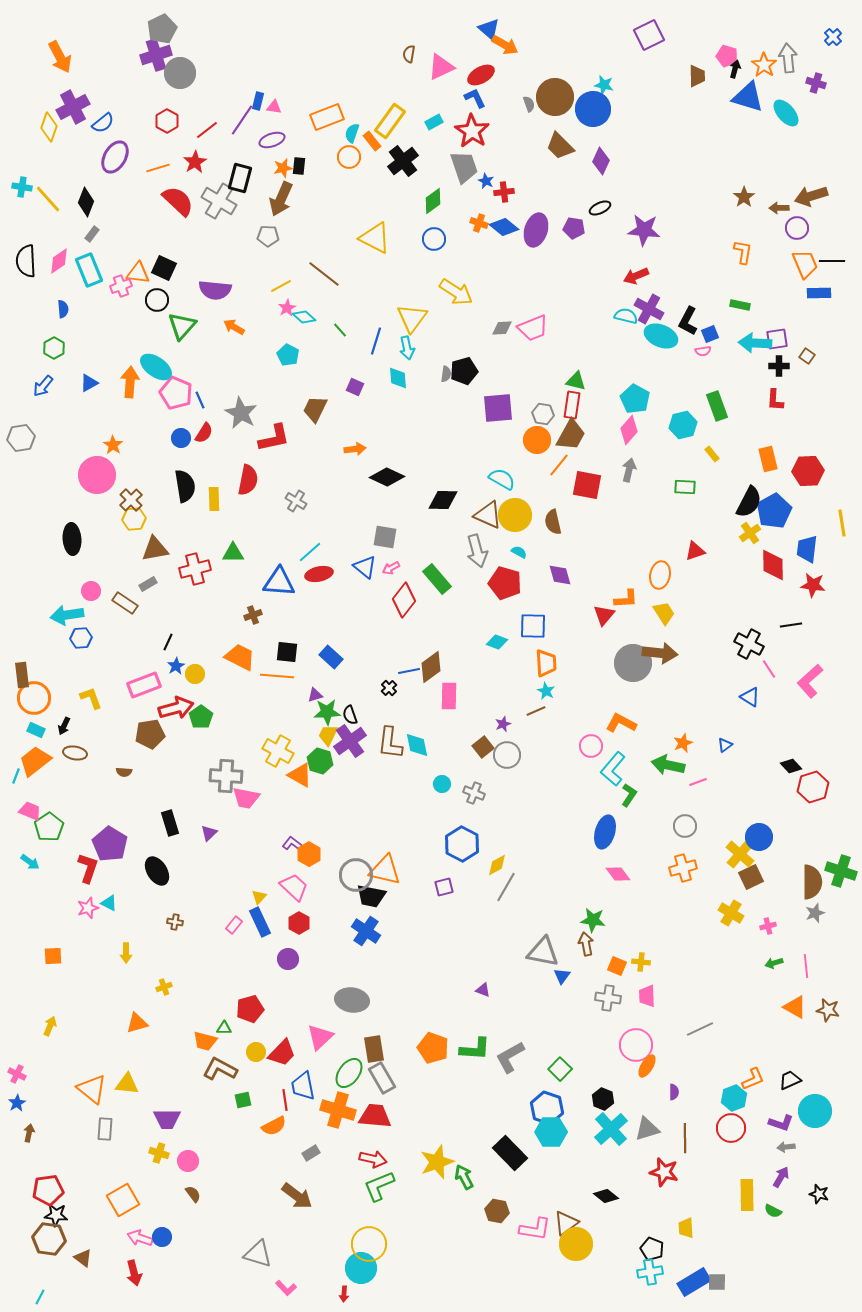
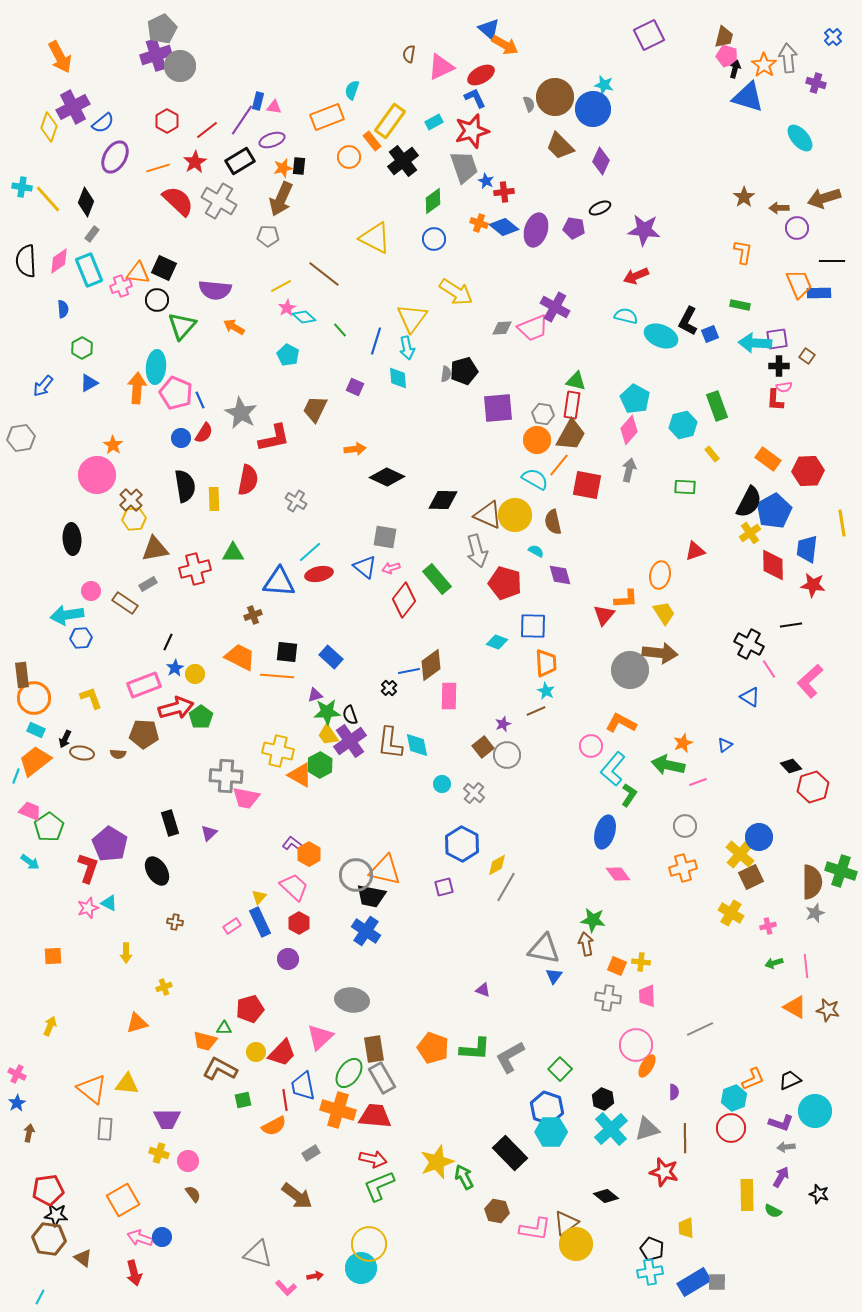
gray circle at (180, 73): moved 7 px up
brown trapezoid at (697, 76): moved 27 px right, 39 px up; rotated 15 degrees clockwise
cyan ellipse at (786, 113): moved 14 px right, 25 px down
red star at (472, 131): rotated 24 degrees clockwise
cyan semicircle at (352, 133): moved 43 px up
black rectangle at (240, 178): moved 17 px up; rotated 44 degrees clockwise
brown arrow at (811, 196): moved 13 px right, 2 px down
orange trapezoid at (805, 264): moved 6 px left, 20 px down
purple cross at (649, 309): moved 94 px left, 2 px up
green hexagon at (54, 348): moved 28 px right
pink semicircle at (703, 351): moved 81 px right, 36 px down
cyan ellipse at (156, 367): rotated 60 degrees clockwise
orange arrow at (130, 382): moved 7 px right, 6 px down
orange rectangle at (768, 459): rotated 40 degrees counterclockwise
cyan semicircle at (502, 479): moved 33 px right
cyan semicircle at (519, 552): moved 17 px right, 1 px up
pink arrow at (391, 568): rotated 12 degrees clockwise
gray circle at (633, 663): moved 3 px left, 7 px down
blue star at (176, 666): moved 1 px left, 2 px down
brown diamond at (431, 667): moved 2 px up
black arrow at (64, 726): moved 1 px right, 13 px down
brown pentagon at (150, 734): moved 6 px left; rotated 12 degrees clockwise
yellow trapezoid at (328, 735): rotated 60 degrees counterclockwise
yellow cross at (278, 751): rotated 16 degrees counterclockwise
brown ellipse at (75, 753): moved 7 px right
green hexagon at (320, 761): moved 4 px down; rotated 15 degrees clockwise
brown semicircle at (124, 772): moved 6 px left, 18 px up
gray cross at (474, 793): rotated 20 degrees clockwise
pink rectangle at (234, 925): moved 2 px left, 1 px down; rotated 18 degrees clockwise
gray triangle at (543, 952): moved 1 px right, 3 px up
blue triangle at (562, 976): moved 8 px left
red arrow at (344, 1294): moved 29 px left, 18 px up; rotated 105 degrees counterclockwise
